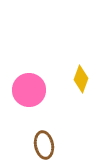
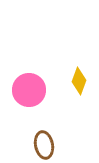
yellow diamond: moved 2 px left, 2 px down
